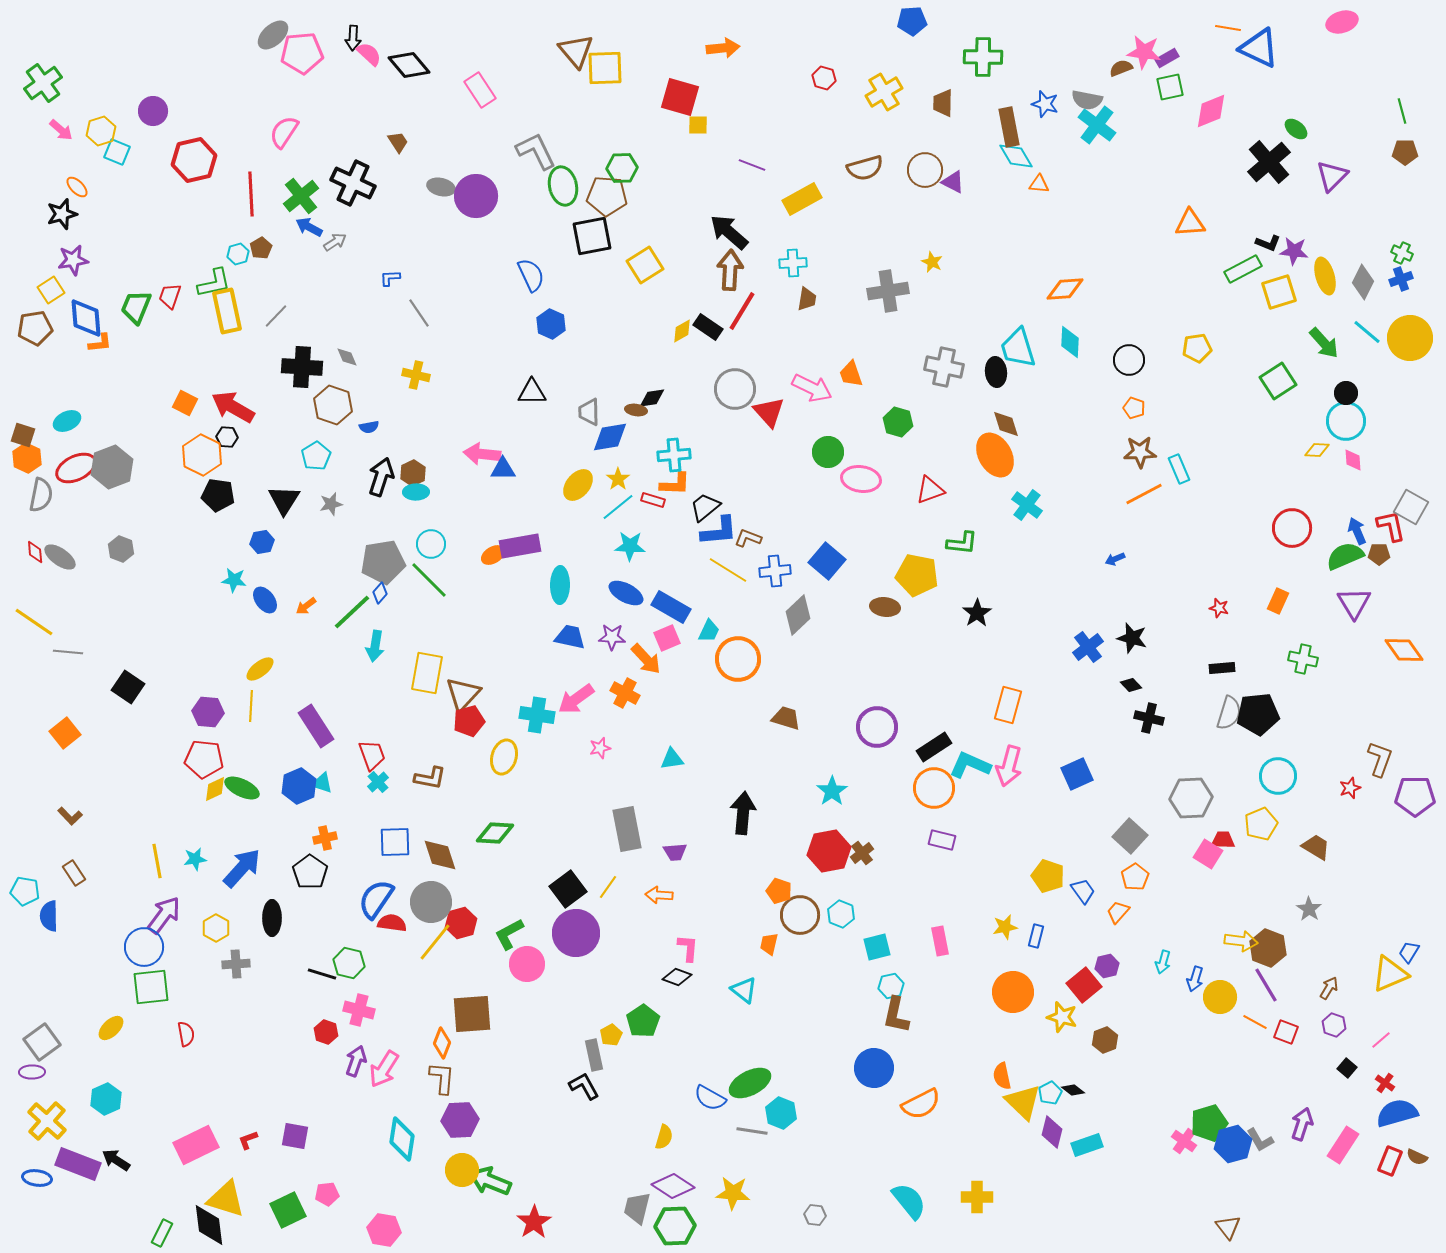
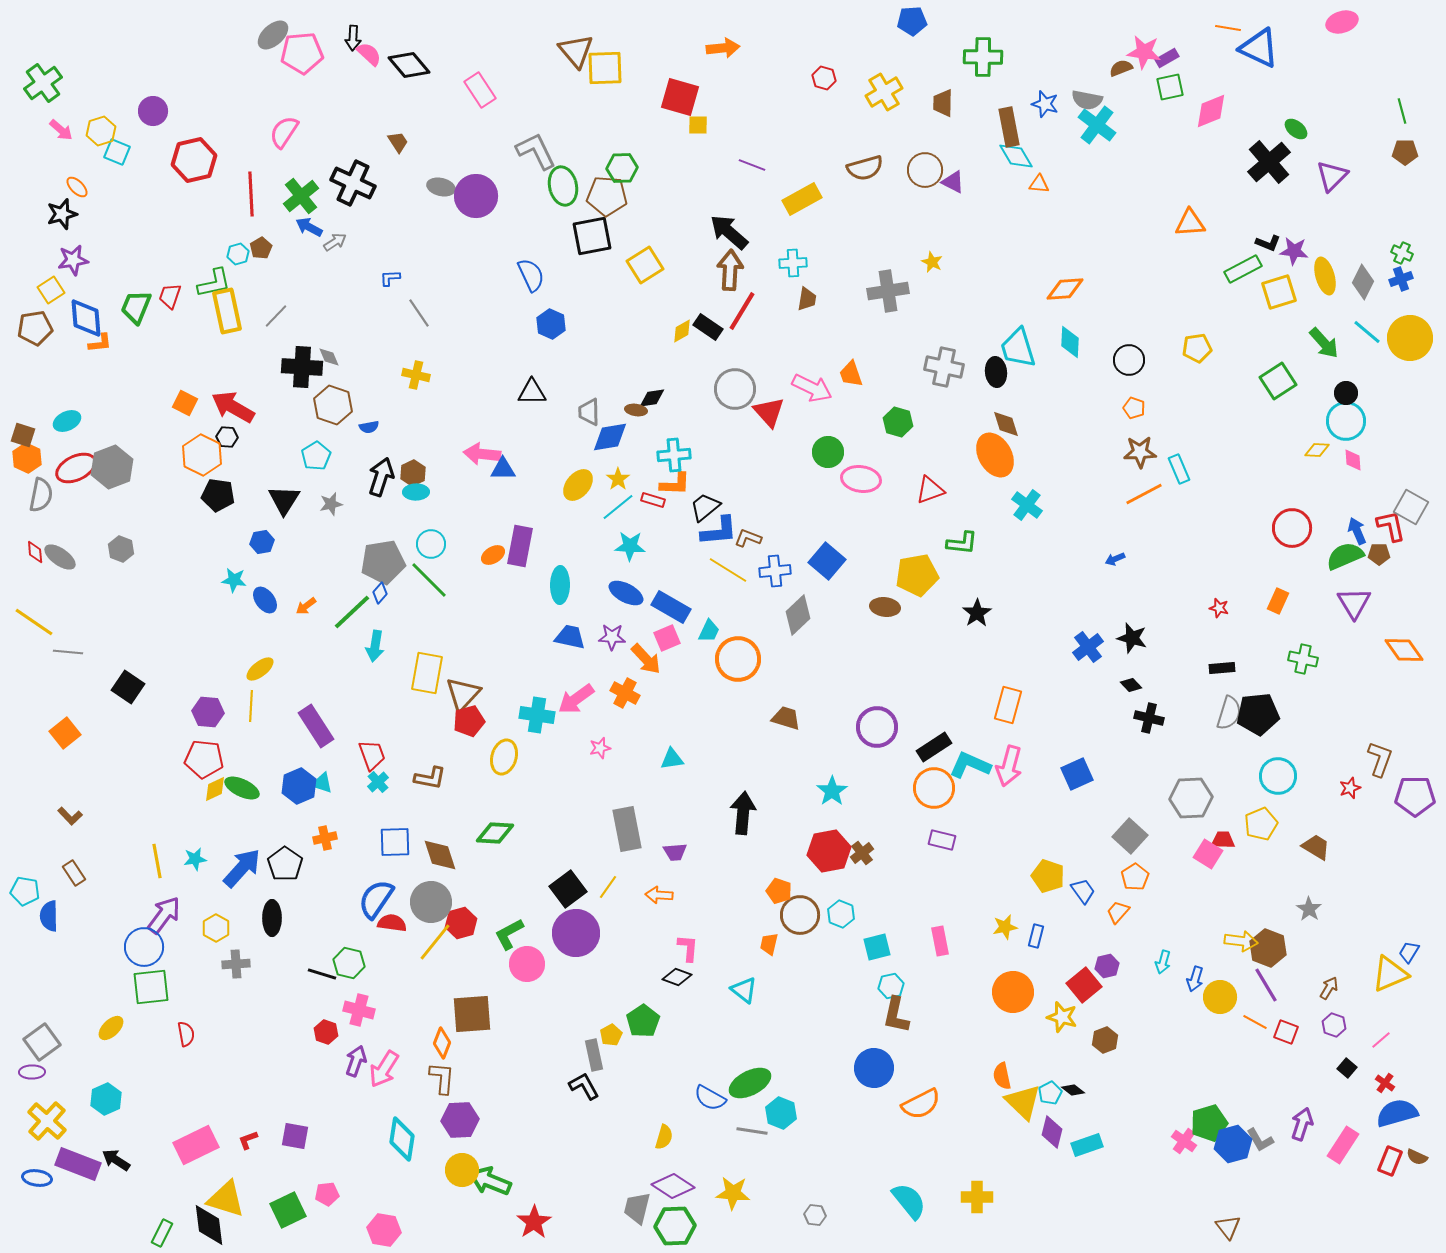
gray diamond at (347, 357): moved 18 px left
purple rectangle at (520, 546): rotated 69 degrees counterclockwise
yellow pentagon at (917, 575): rotated 21 degrees counterclockwise
black pentagon at (310, 872): moved 25 px left, 8 px up
